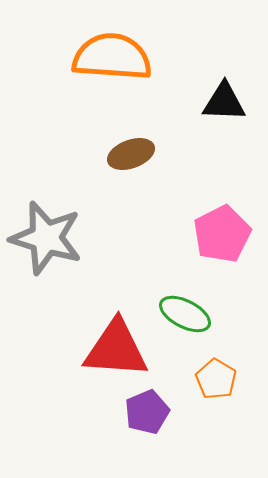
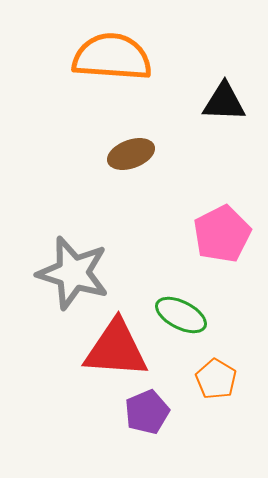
gray star: moved 27 px right, 35 px down
green ellipse: moved 4 px left, 1 px down
